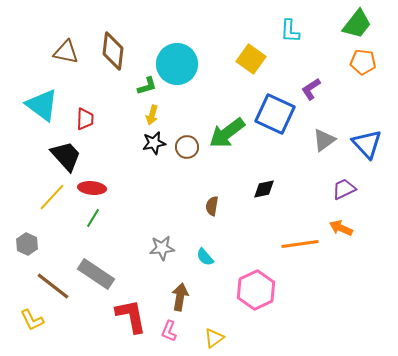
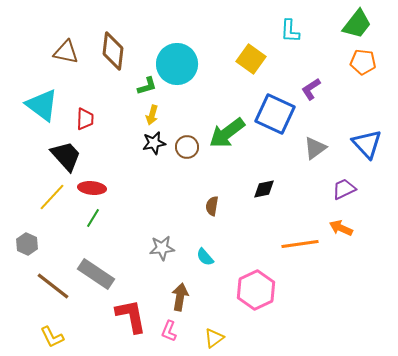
gray triangle: moved 9 px left, 8 px down
yellow L-shape: moved 20 px right, 17 px down
